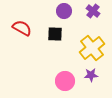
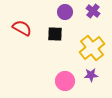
purple circle: moved 1 px right, 1 px down
